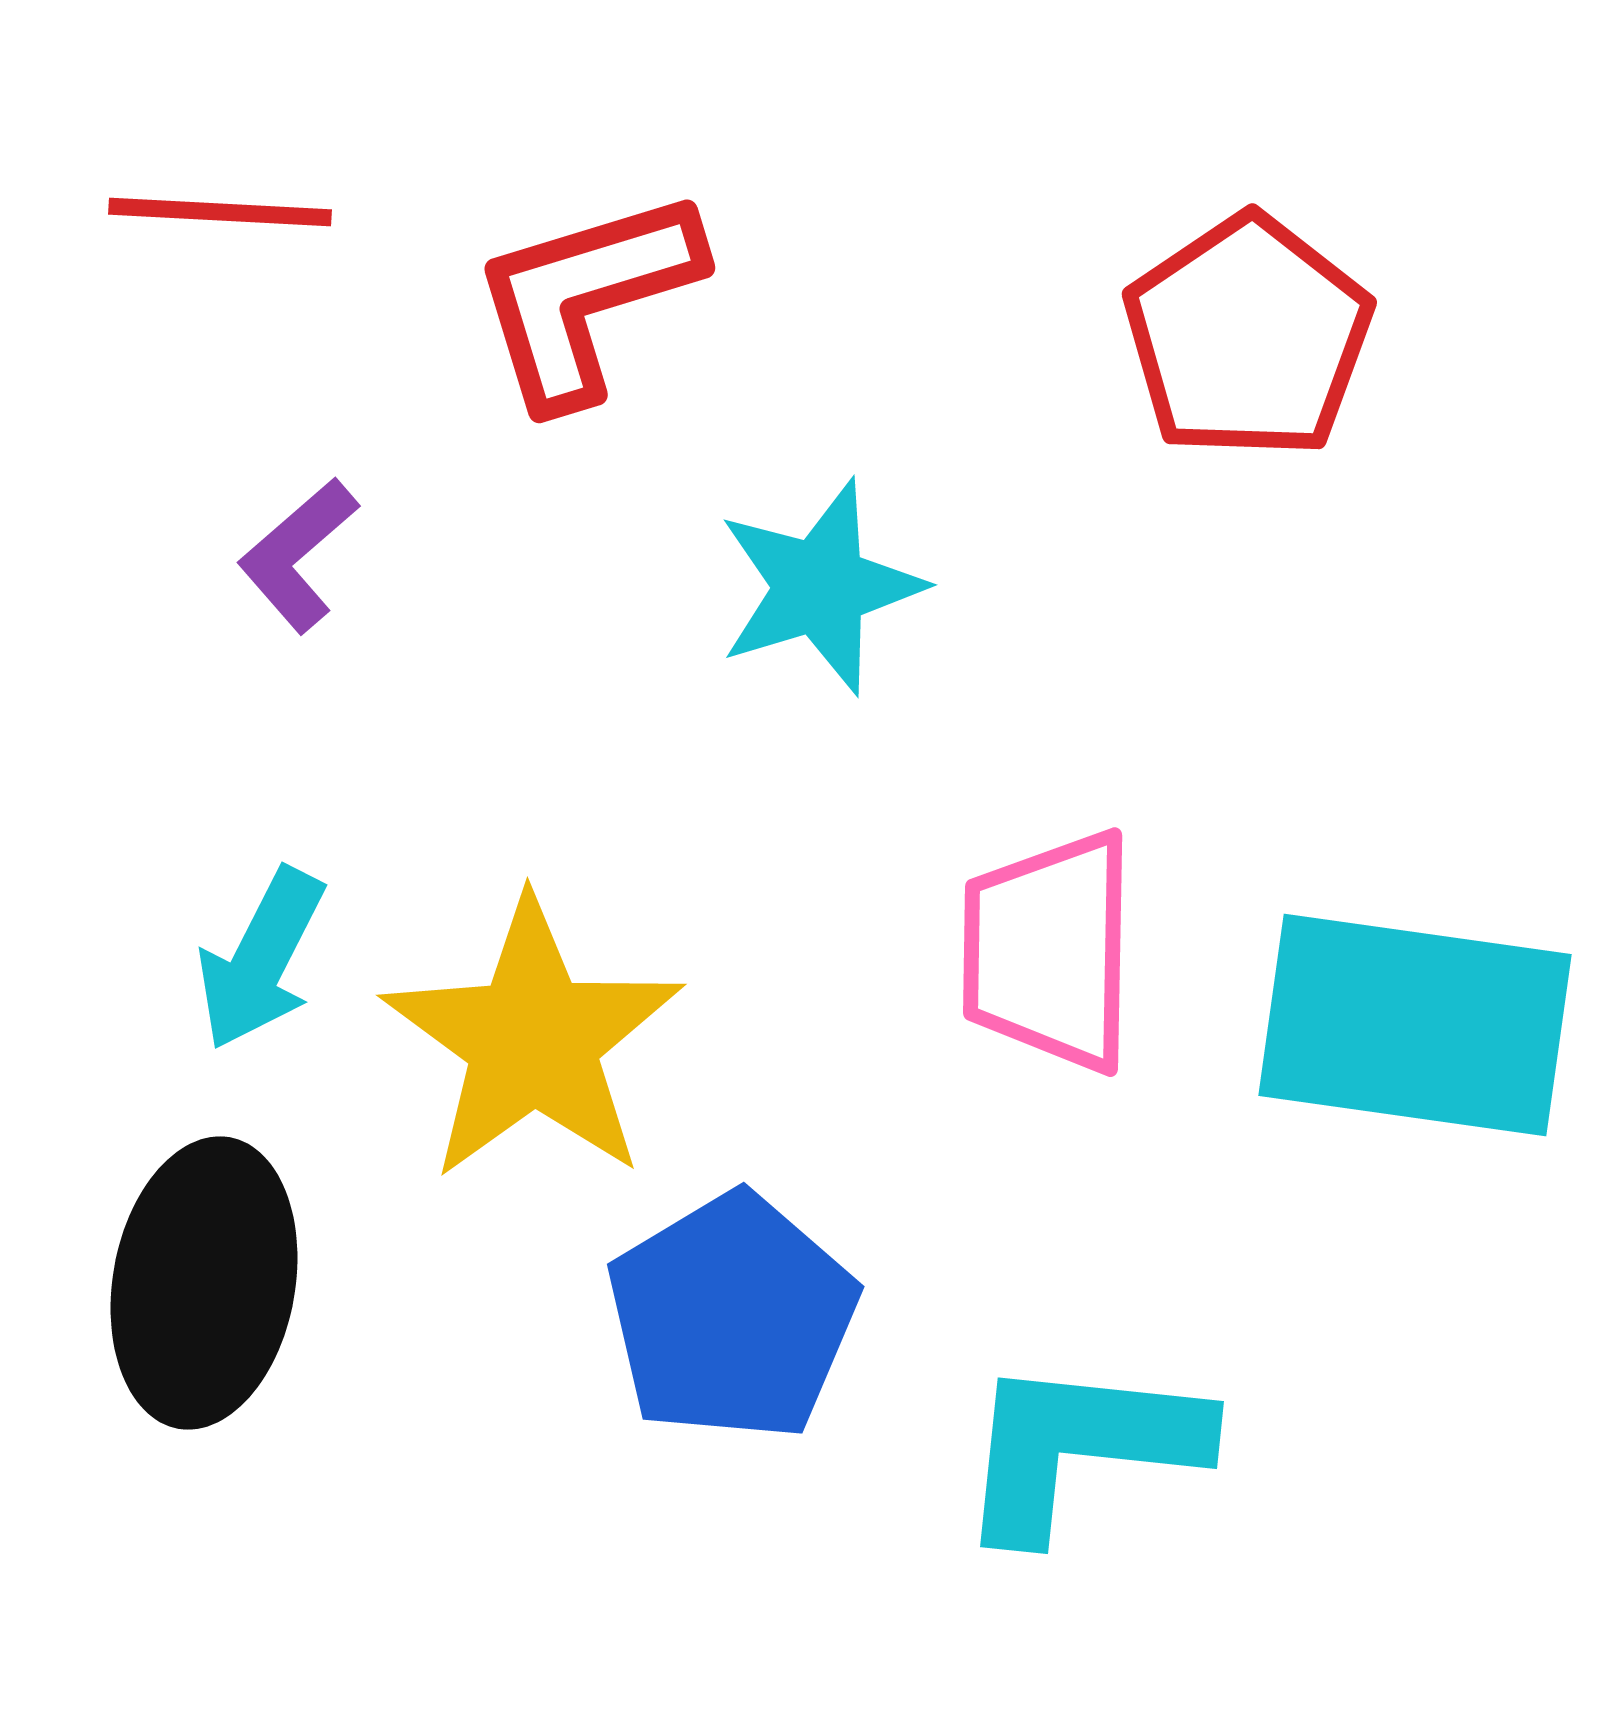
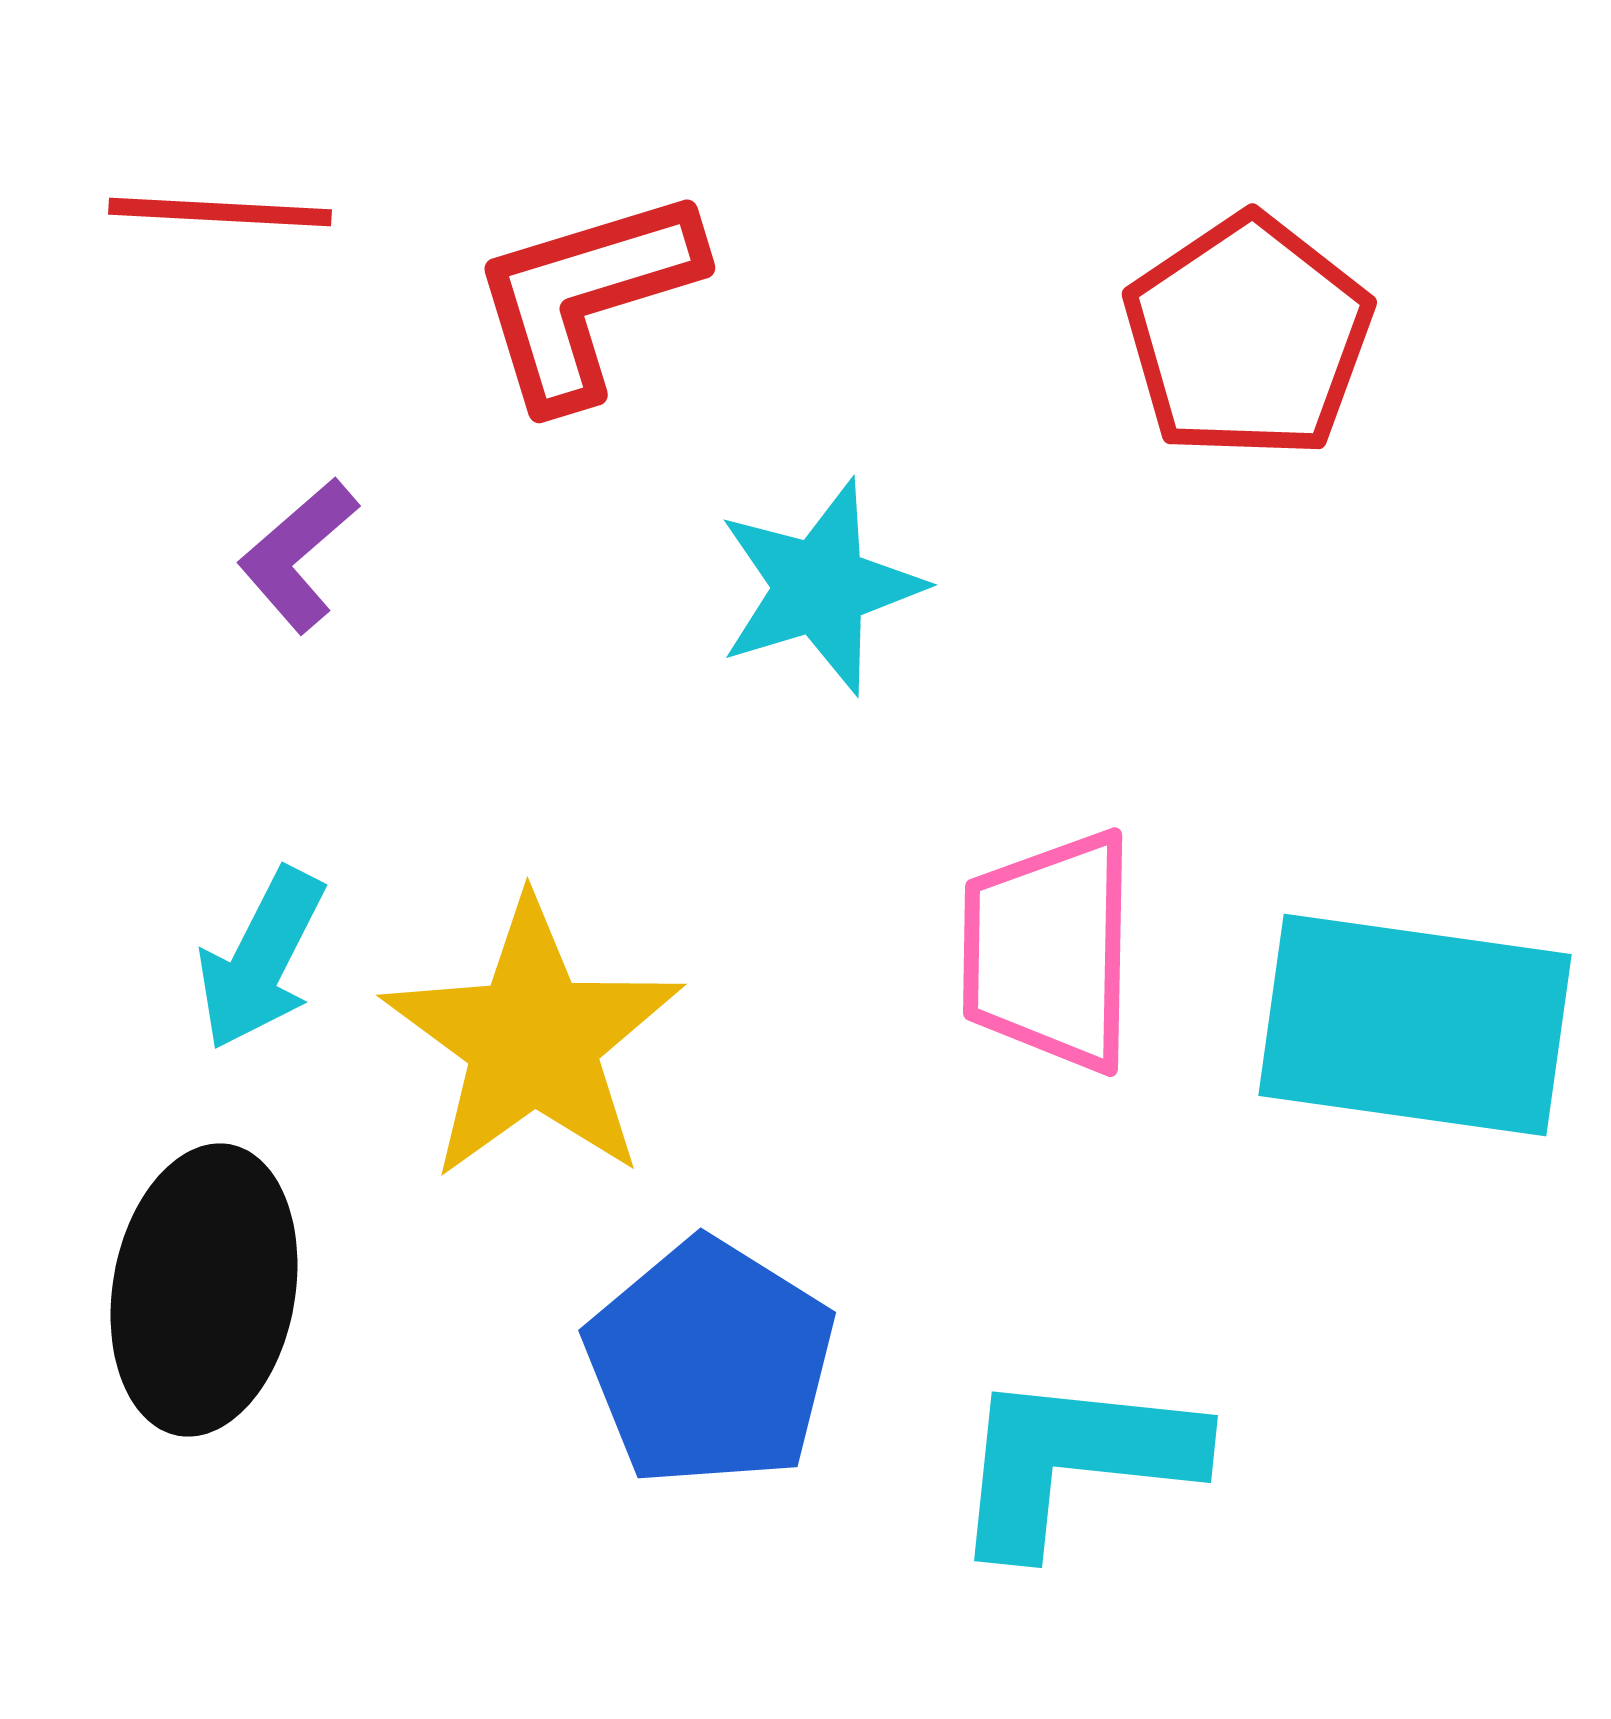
black ellipse: moved 7 px down
blue pentagon: moved 22 px left, 46 px down; rotated 9 degrees counterclockwise
cyan L-shape: moved 6 px left, 14 px down
